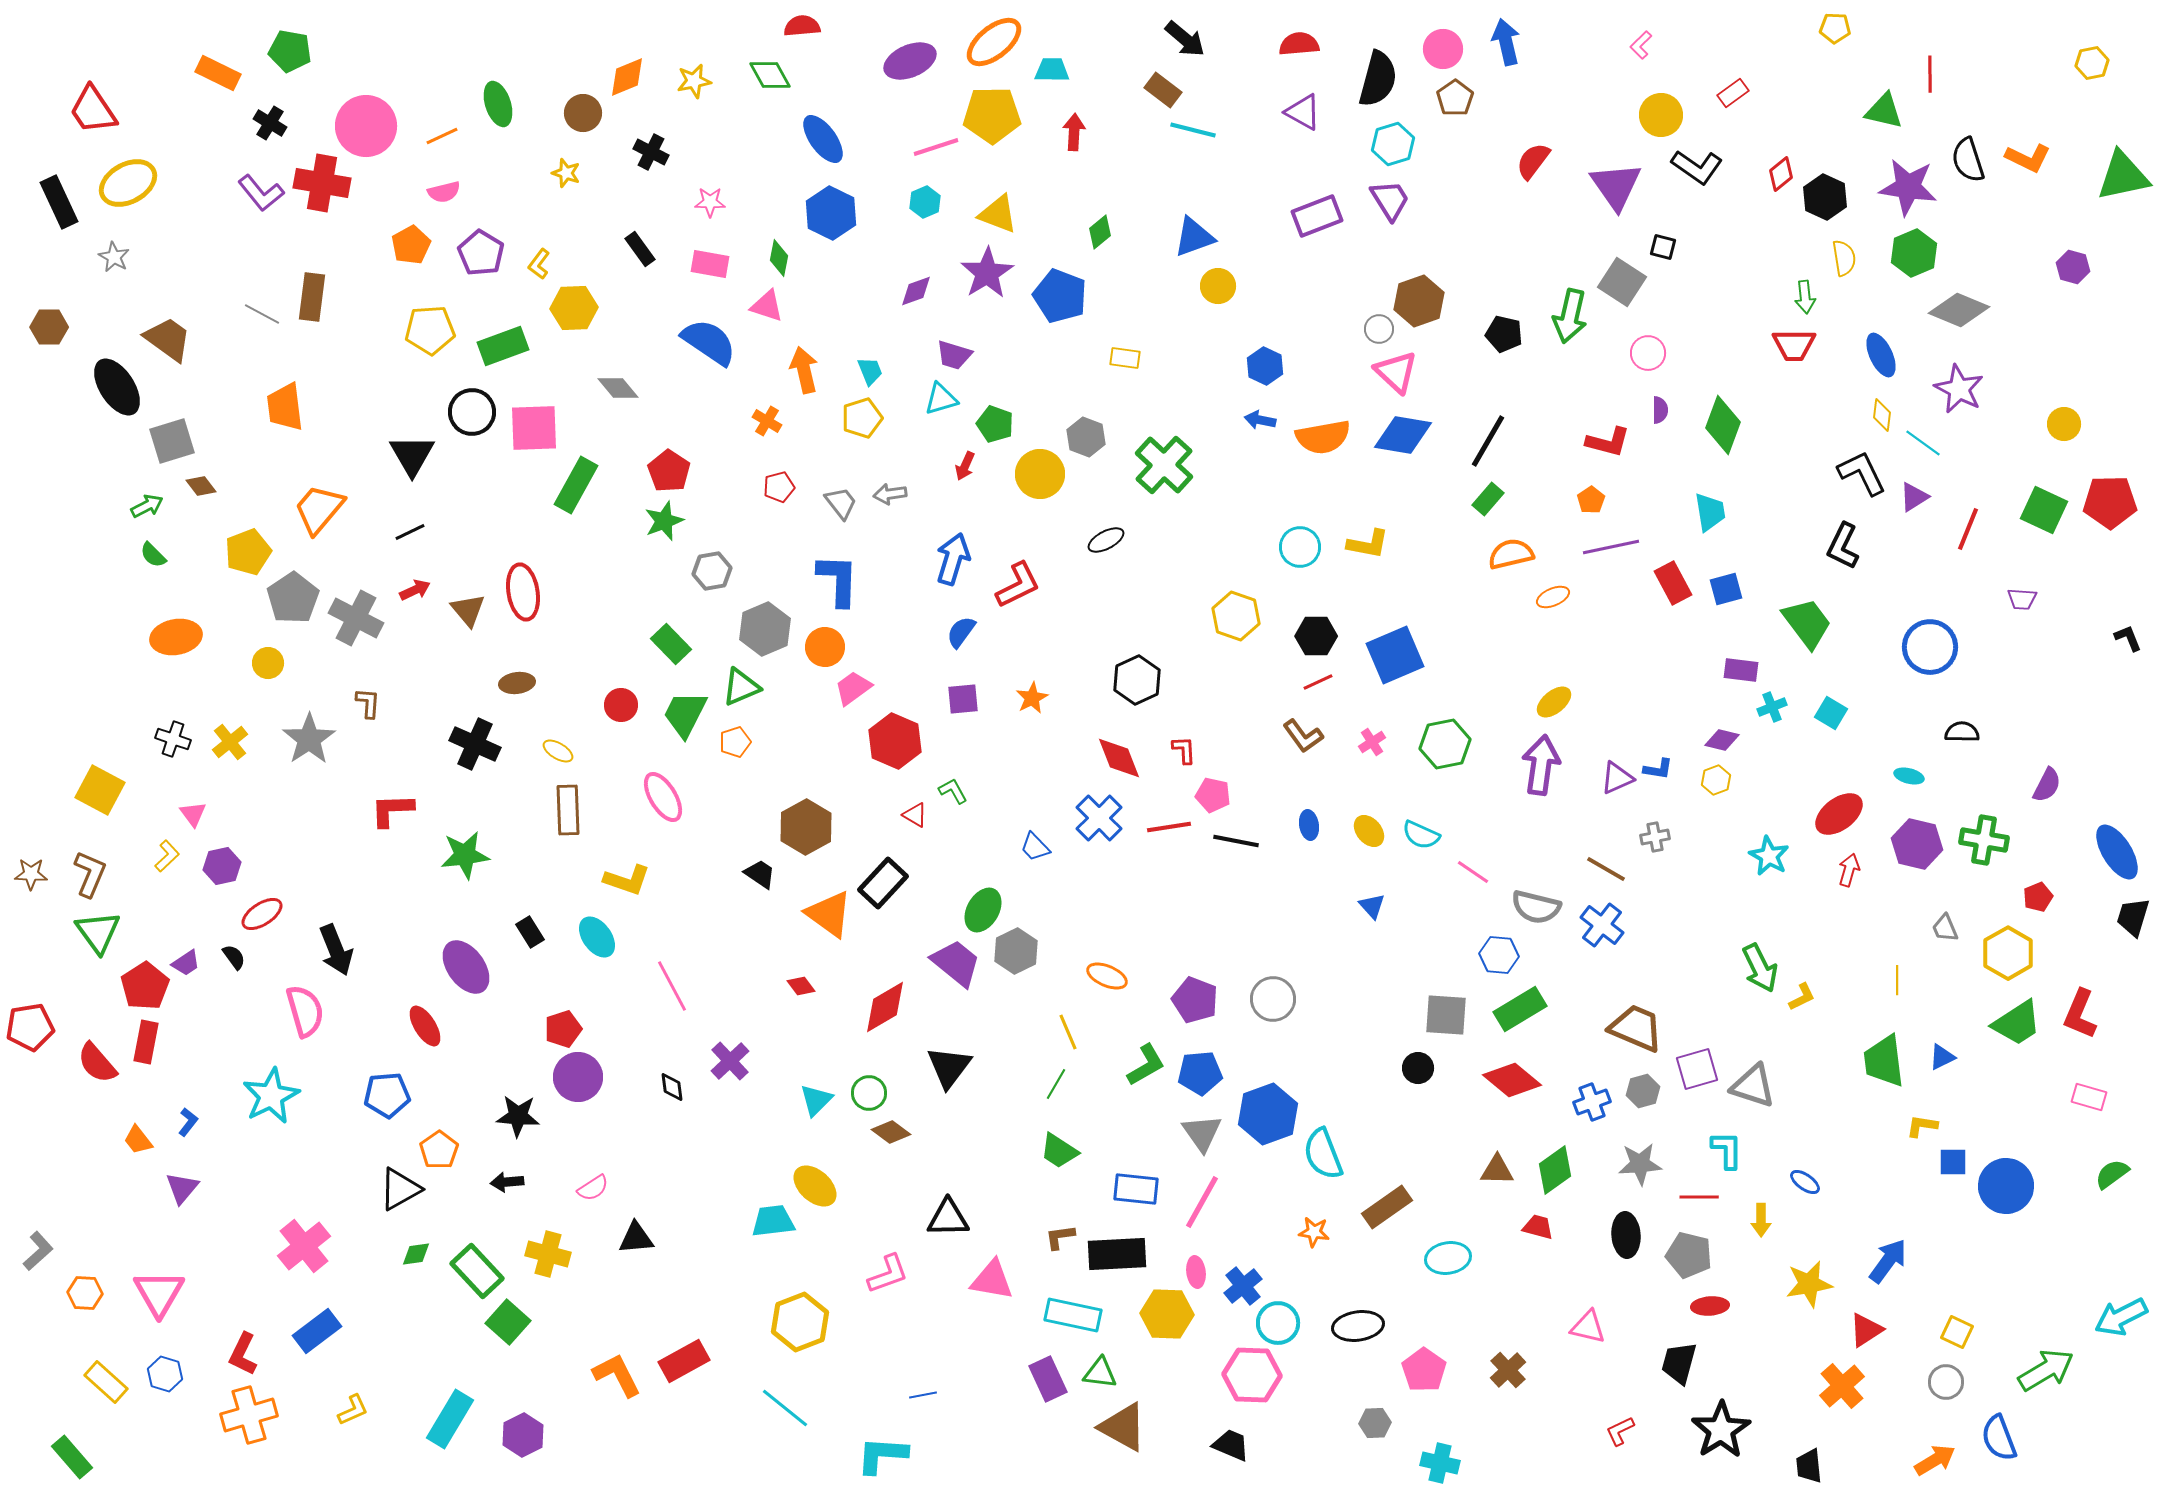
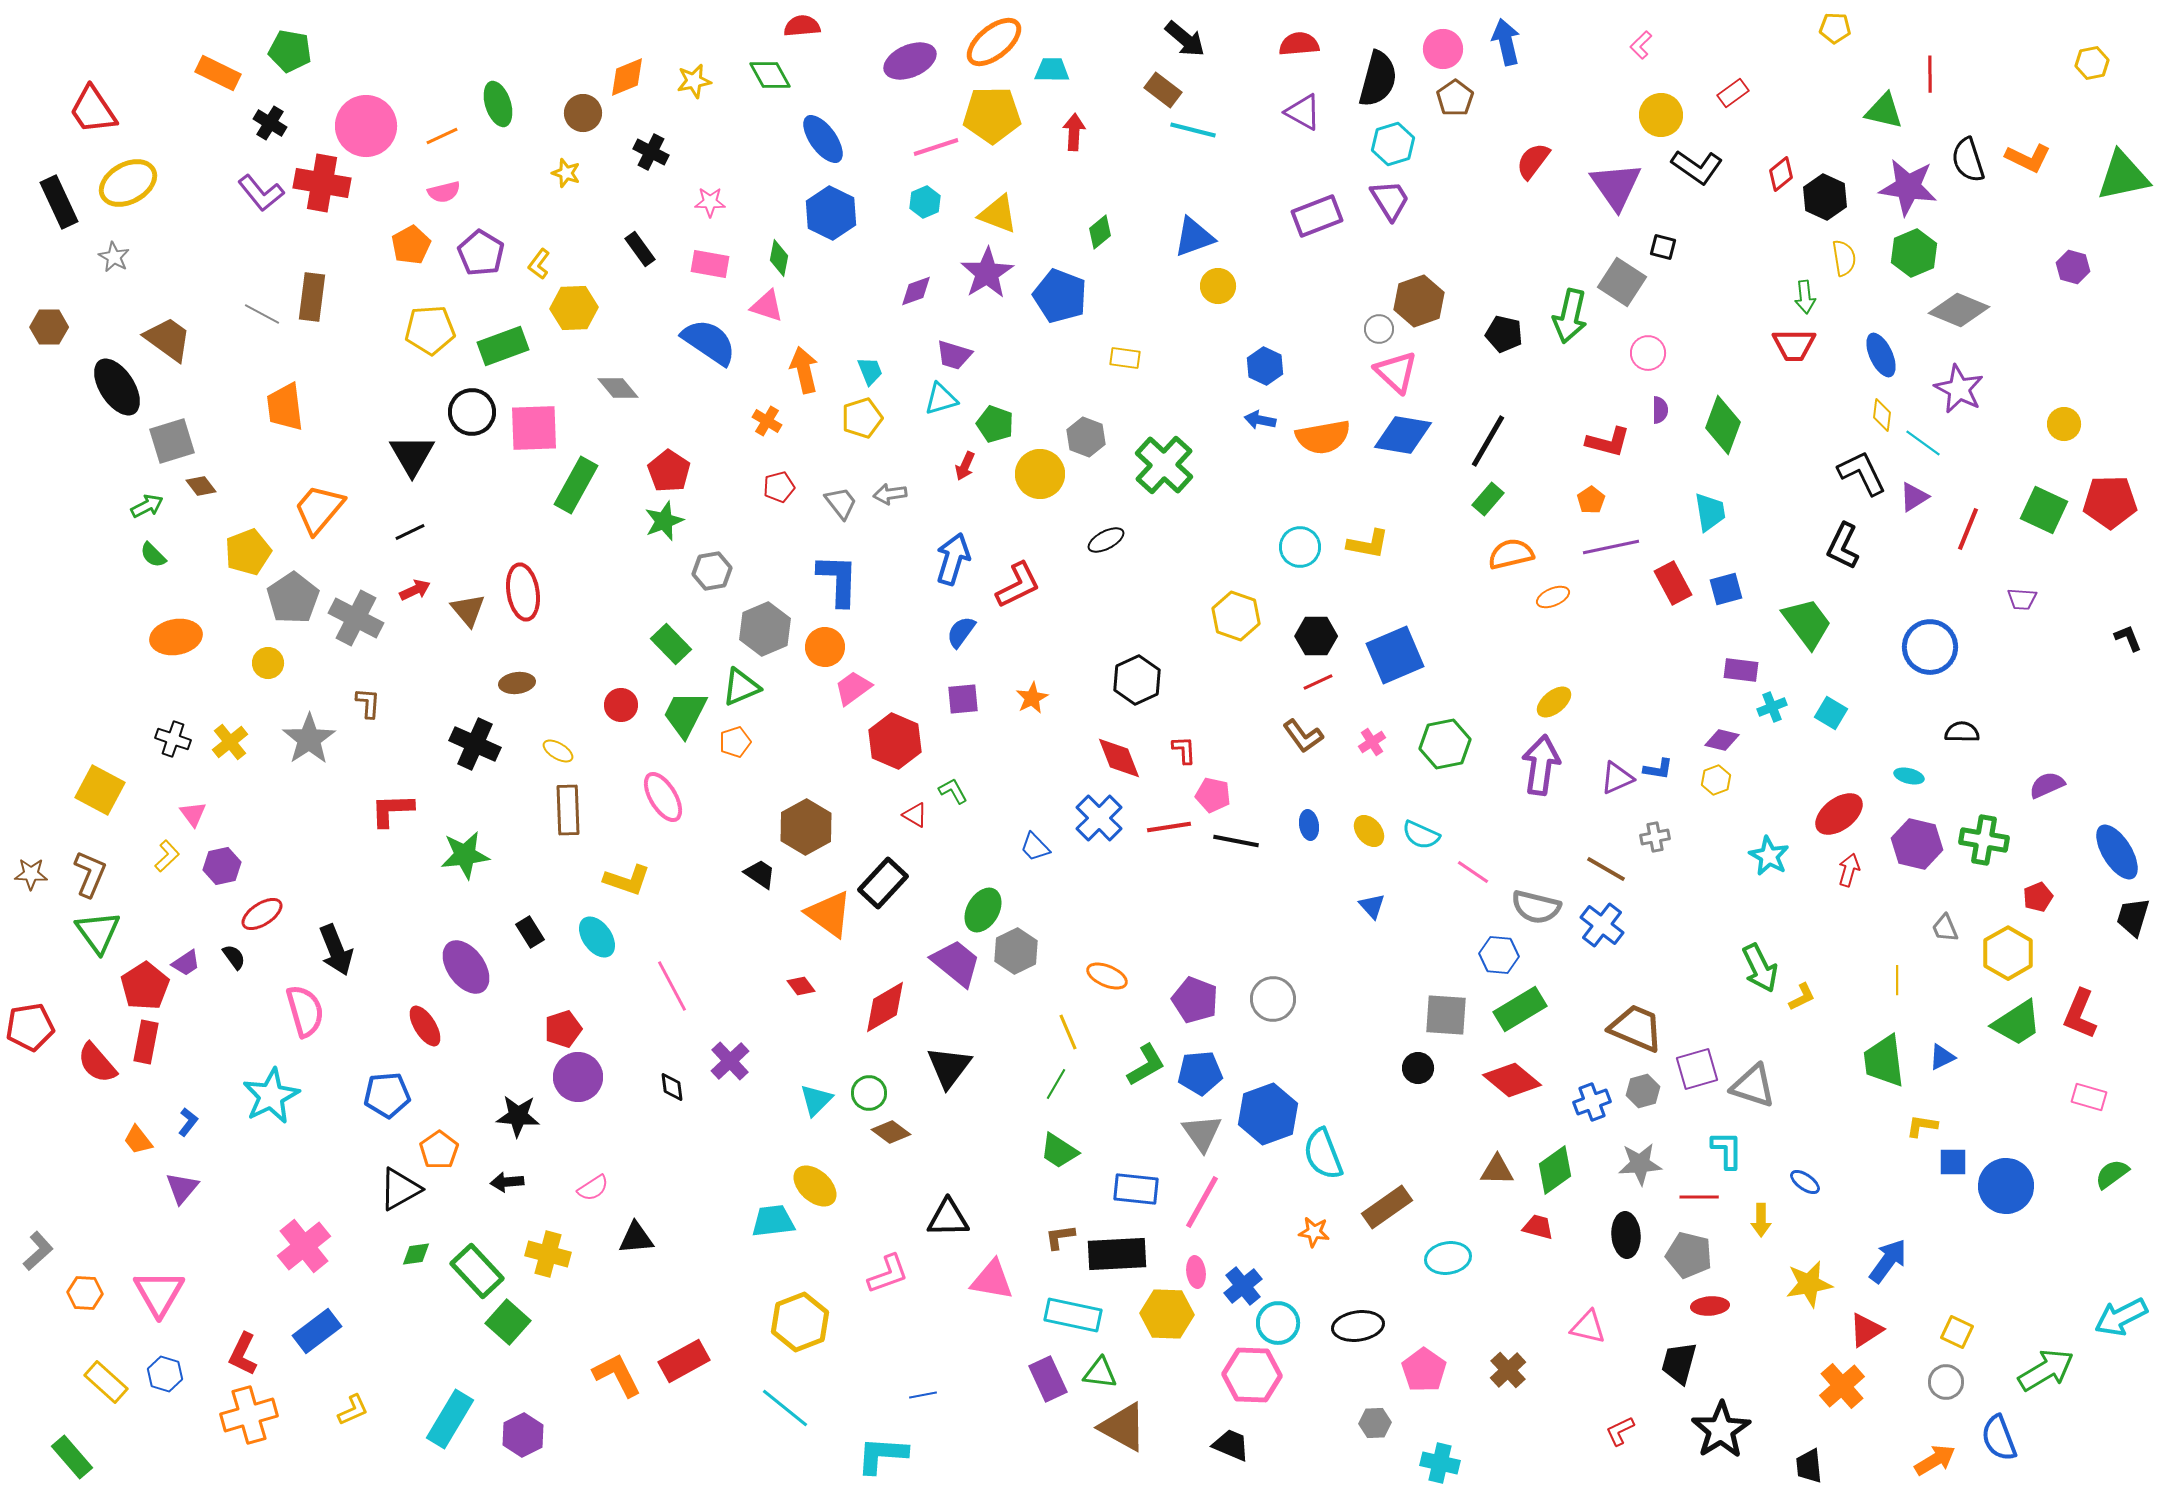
purple semicircle at (2047, 785): rotated 141 degrees counterclockwise
